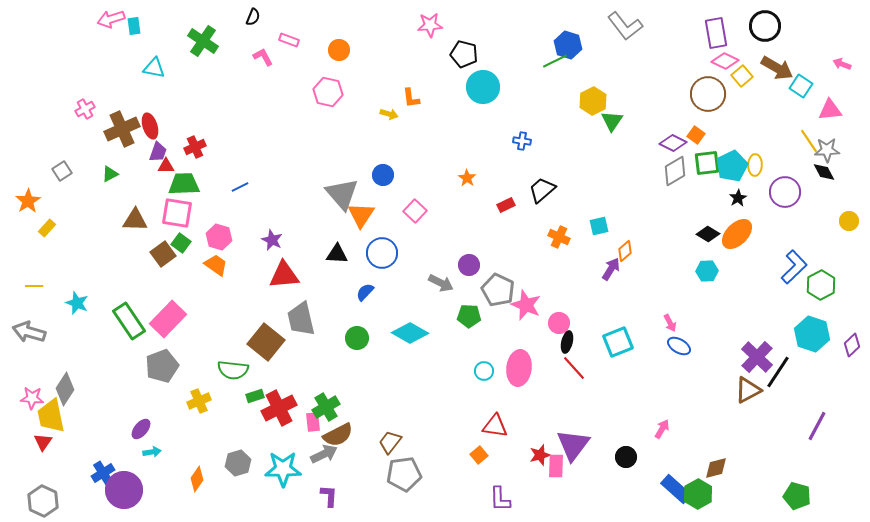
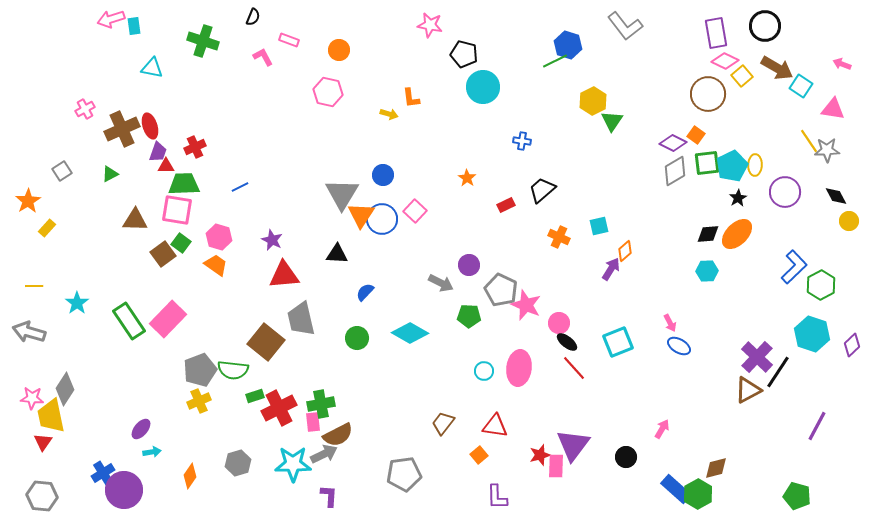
pink star at (430, 25): rotated 15 degrees clockwise
green cross at (203, 41): rotated 16 degrees counterclockwise
cyan triangle at (154, 68): moved 2 px left
pink triangle at (830, 110): moved 3 px right, 1 px up; rotated 15 degrees clockwise
black diamond at (824, 172): moved 12 px right, 24 px down
gray triangle at (342, 194): rotated 12 degrees clockwise
pink square at (177, 213): moved 3 px up
black diamond at (708, 234): rotated 35 degrees counterclockwise
blue circle at (382, 253): moved 34 px up
gray pentagon at (498, 290): moved 3 px right
cyan star at (77, 303): rotated 15 degrees clockwise
black ellipse at (567, 342): rotated 65 degrees counterclockwise
gray pentagon at (162, 366): moved 38 px right, 4 px down
green cross at (326, 407): moved 5 px left, 3 px up; rotated 20 degrees clockwise
brown trapezoid at (390, 442): moved 53 px right, 19 px up
cyan star at (283, 469): moved 10 px right, 5 px up
orange diamond at (197, 479): moved 7 px left, 3 px up
purple L-shape at (500, 499): moved 3 px left, 2 px up
gray hexagon at (43, 501): moved 1 px left, 5 px up; rotated 20 degrees counterclockwise
